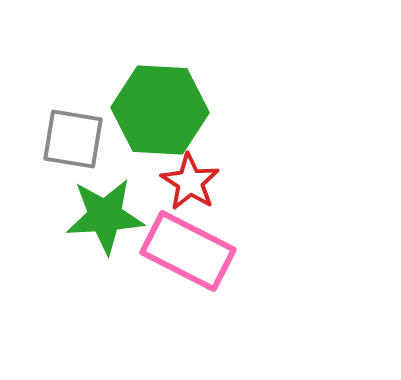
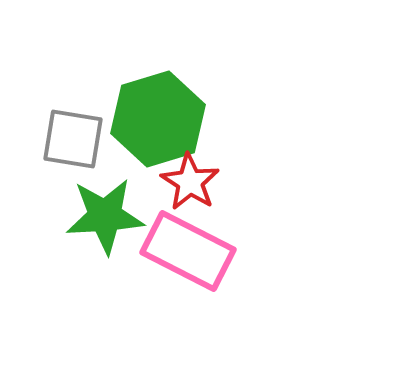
green hexagon: moved 2 px left, 9 px down; rotated 20 degrees counterclockwise
